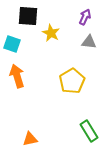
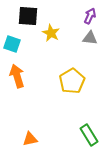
purple arrow: moved 5 px right, 1 px up
gray triangle: moved 1 px right, 4 px up
green rectangle: moved 4 px down
